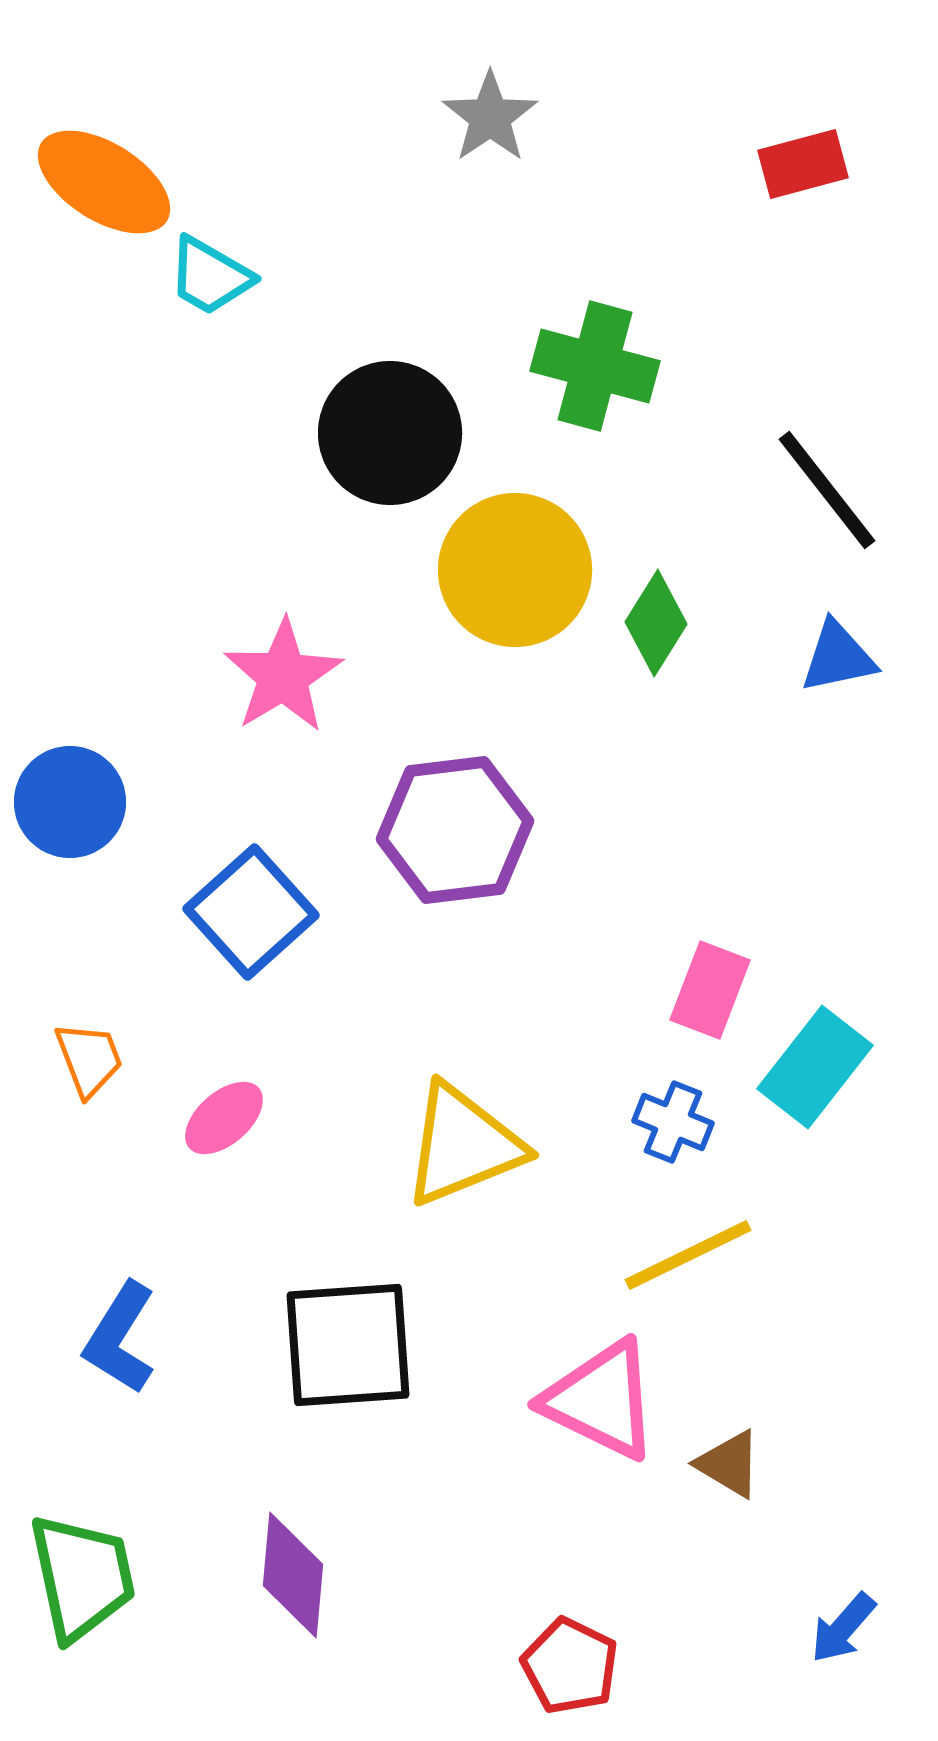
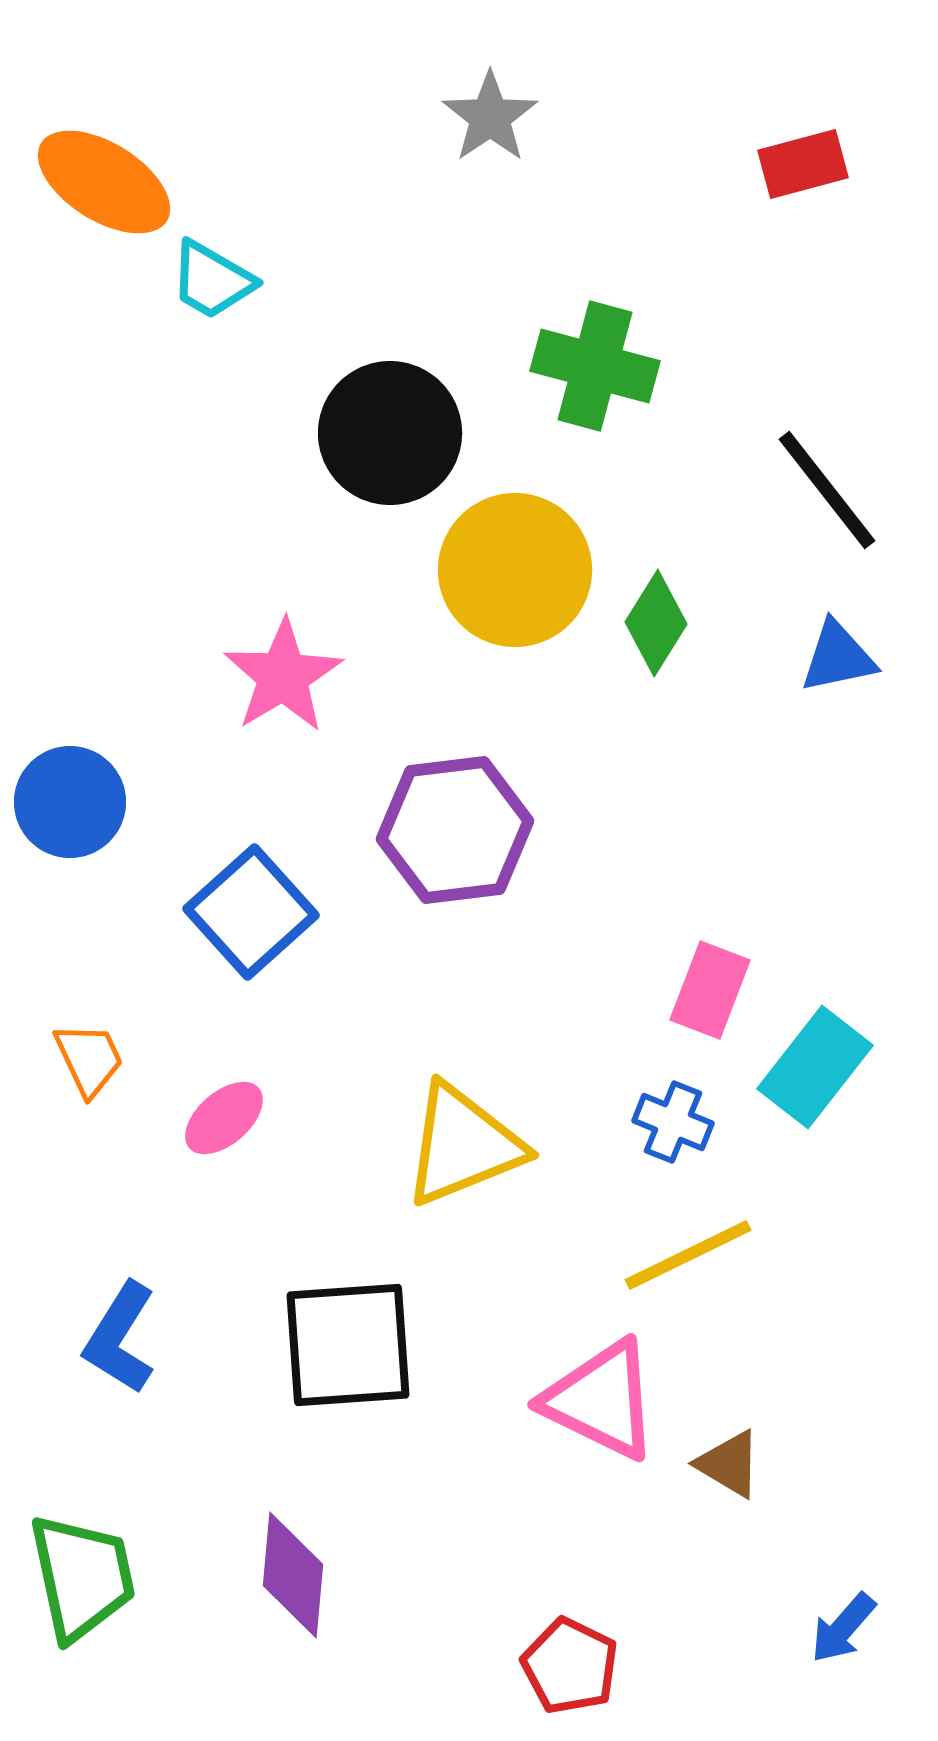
cyan trapezoid: moved 2 px right, 4 px down
orange trapezoid: rotated 4 degrees counterclockwise
